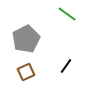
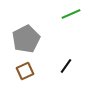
green line: moved 4 px right; rotated 60 degrees counterclockwise
brown square: moved 1 px left, 1 px up
